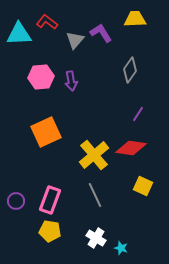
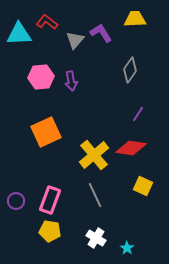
cyan star: moved 6 px right; rotated 16 degrees clockwise
